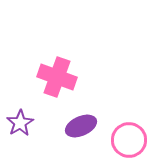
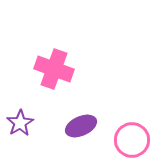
pink cross: moved 3 px left, 8 px up
pink circle: moved 3 px right
